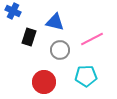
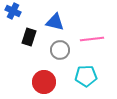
pink line: rotated 20 degrees clockwise
